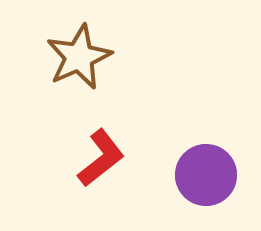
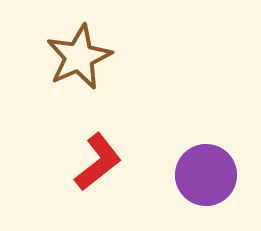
red L-shape: moved 3 px left, 4 px down
